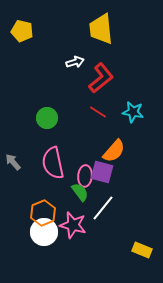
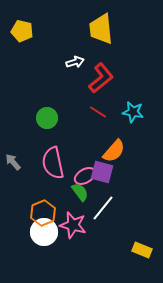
pink ellipse: rotated 55 degrees clockwise
